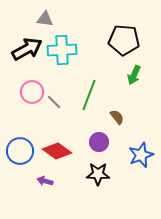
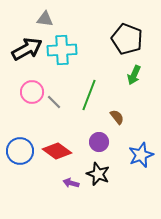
black pentagon: moved 3 px right, 1 px up; rotated 16 degrees clockwise
black star: rotated 20 degrees clockwise
purple arrow: moved 26 px right, 2 px down
